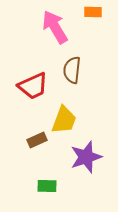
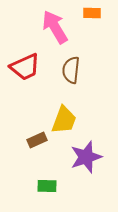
orange rectangle: moved 1 px left, 1 px down
brown semicircle: moved 1 px left
red trapezoid: moved 8 px left, 19 px up
